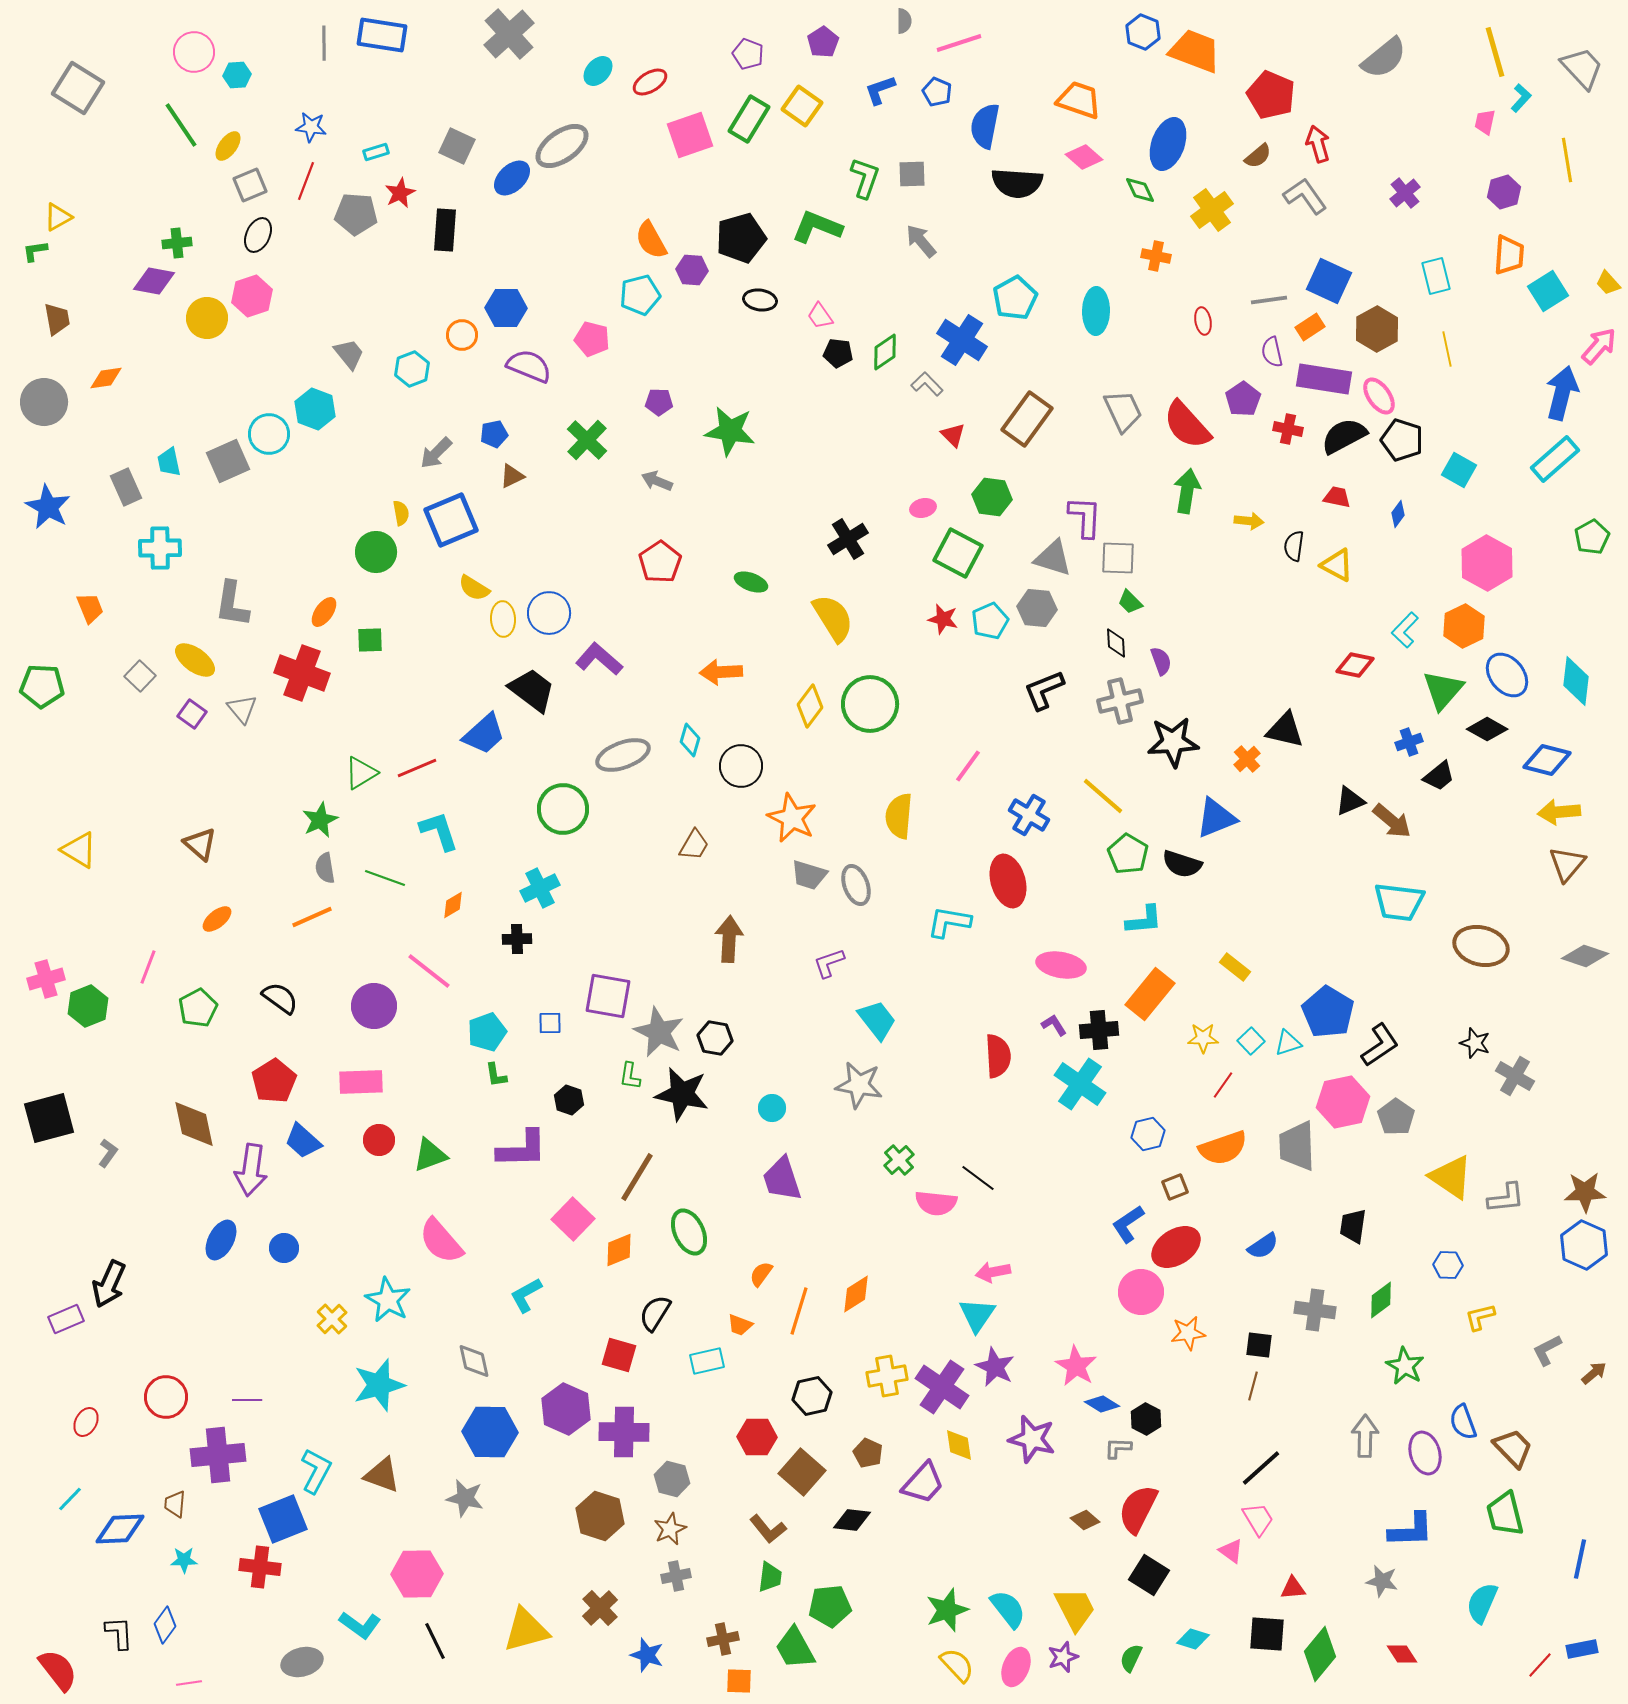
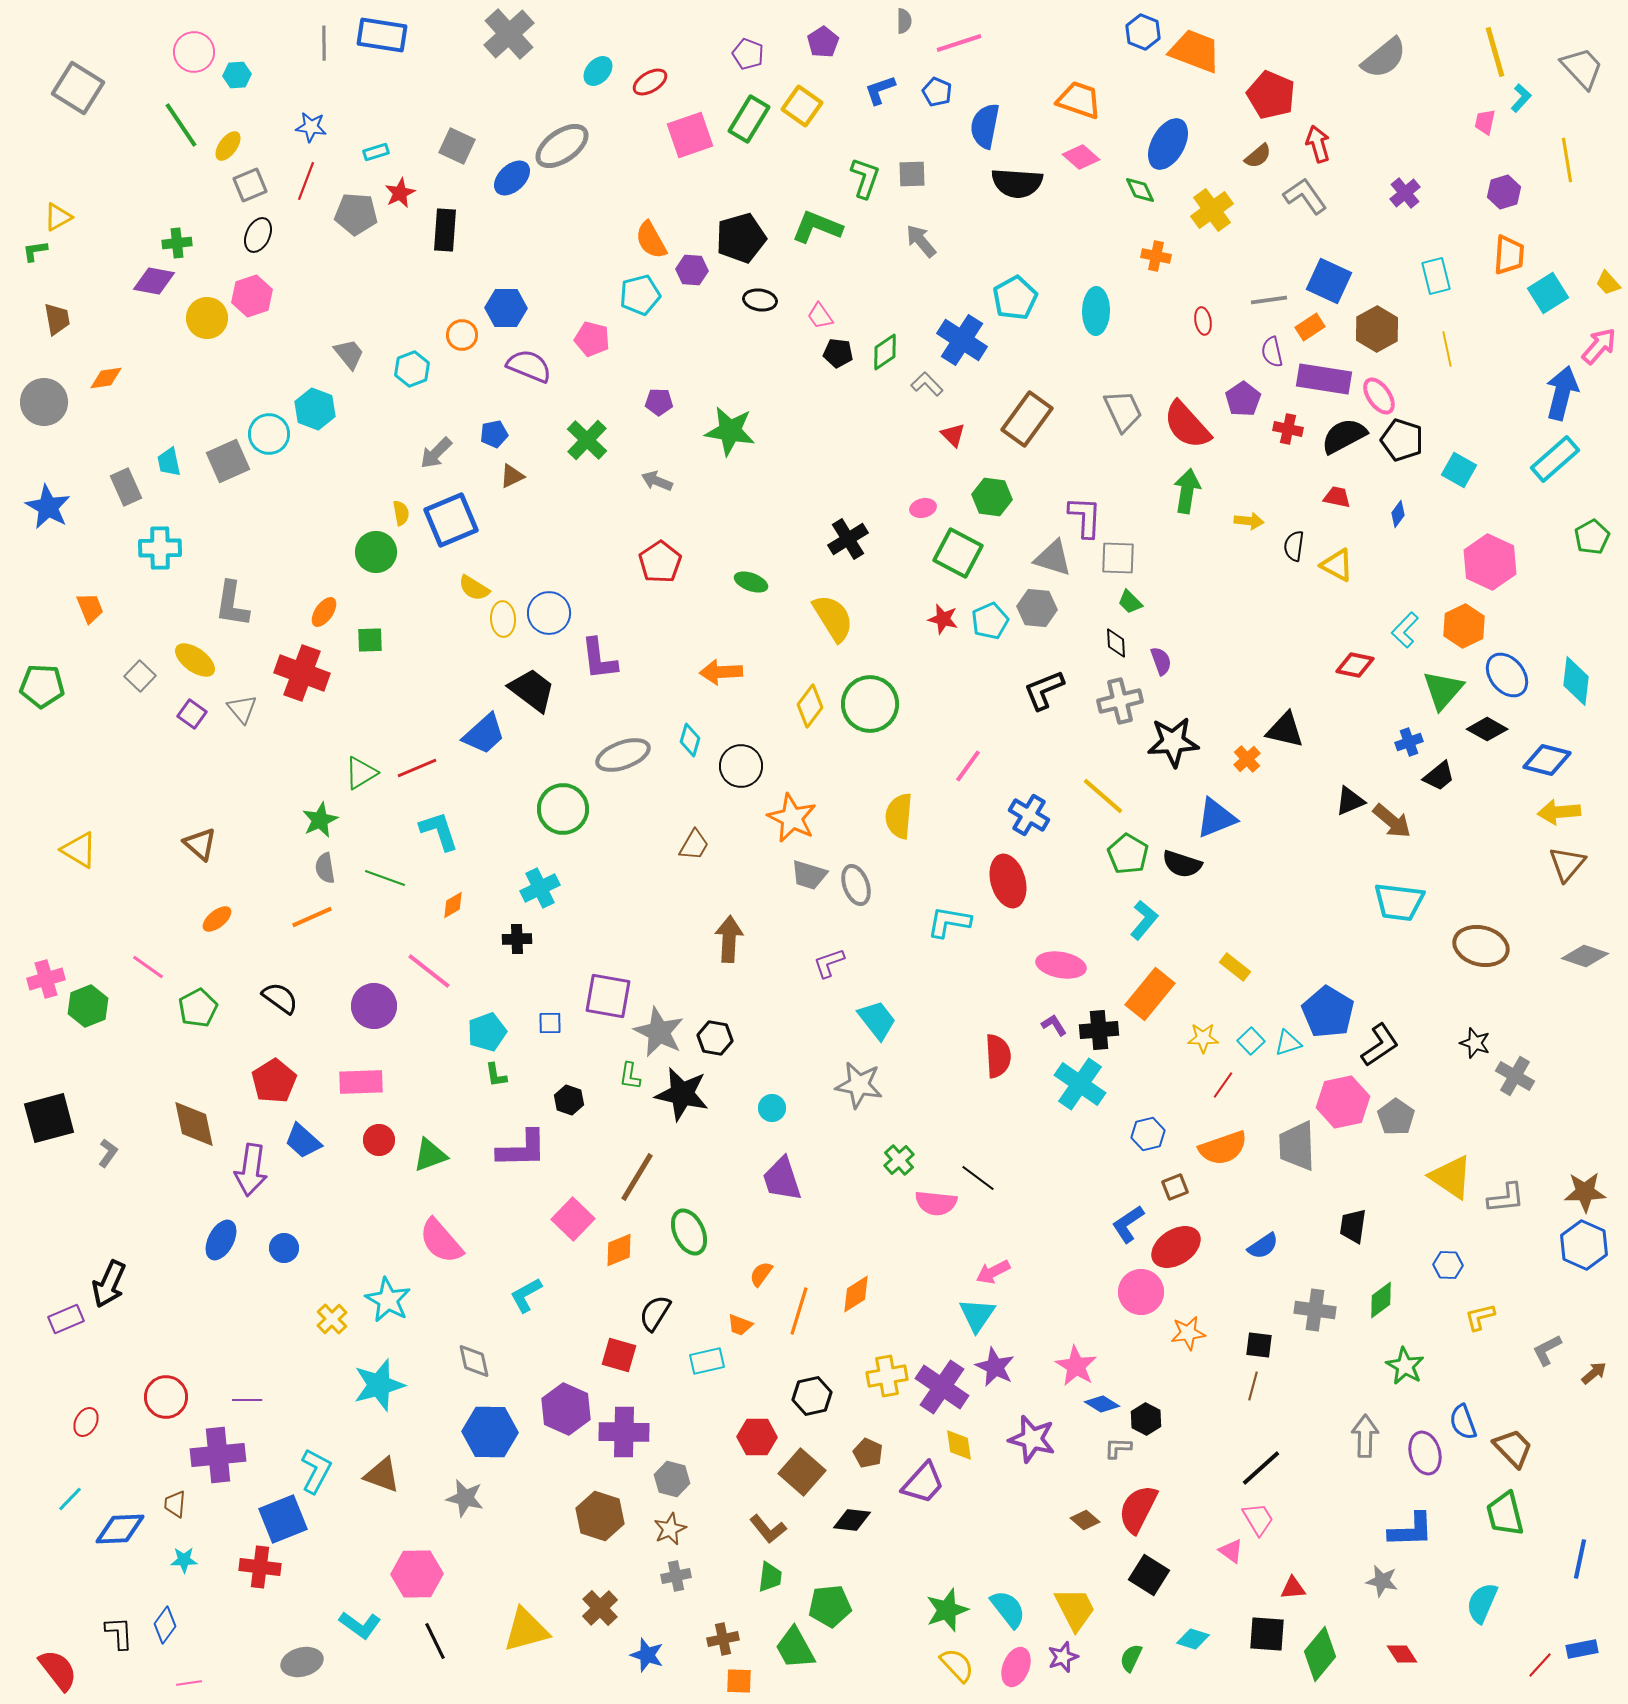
blue ellipse at (1168, 144): rotated 9 degrees clockwise
pink diamond at (1084, 157): moved 3 px left
cyan square at (1548, 291): moved 2 px down
pink hexagon at (1487, 563): moved 3 px right, 1 px up; rotated 4 degrees counterclockwise
purple L-shape at (599, 659): rotated 138 degrees counterclockwise
cyan L-shape at (1144, 920): rotated 45 degrees counterclockwise
pink line at (148, 967): rotated 76 degrees counterclockwise
pink arrow at (993, 1272): rotated 16 degrees counterclockwise
